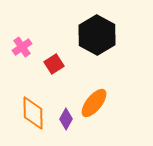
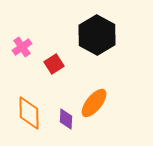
orange diamond: moved 4 px left
purple diamond: rotated 25 degrees counterclockwise
